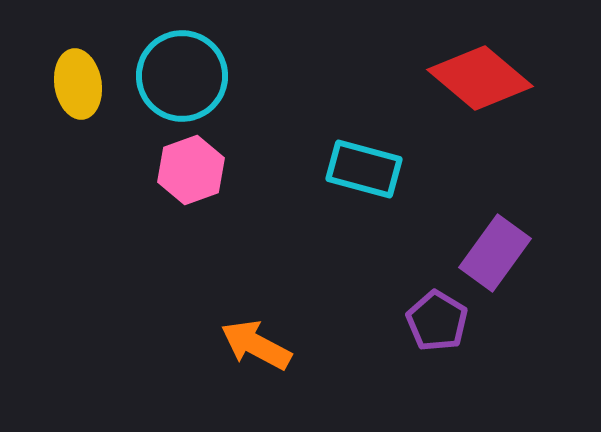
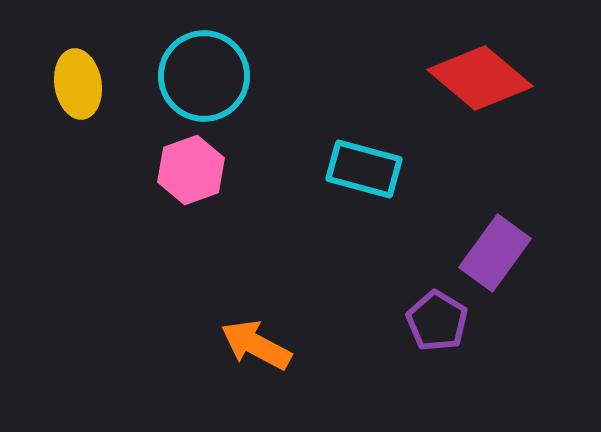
cyan circle: moved 22 px right
